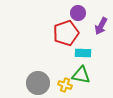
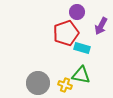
purple circle: moved 1 px left, 1 px up
cyan rectangle: moved 1 px left, 5 px up; rotated 14 degrees clockwise
